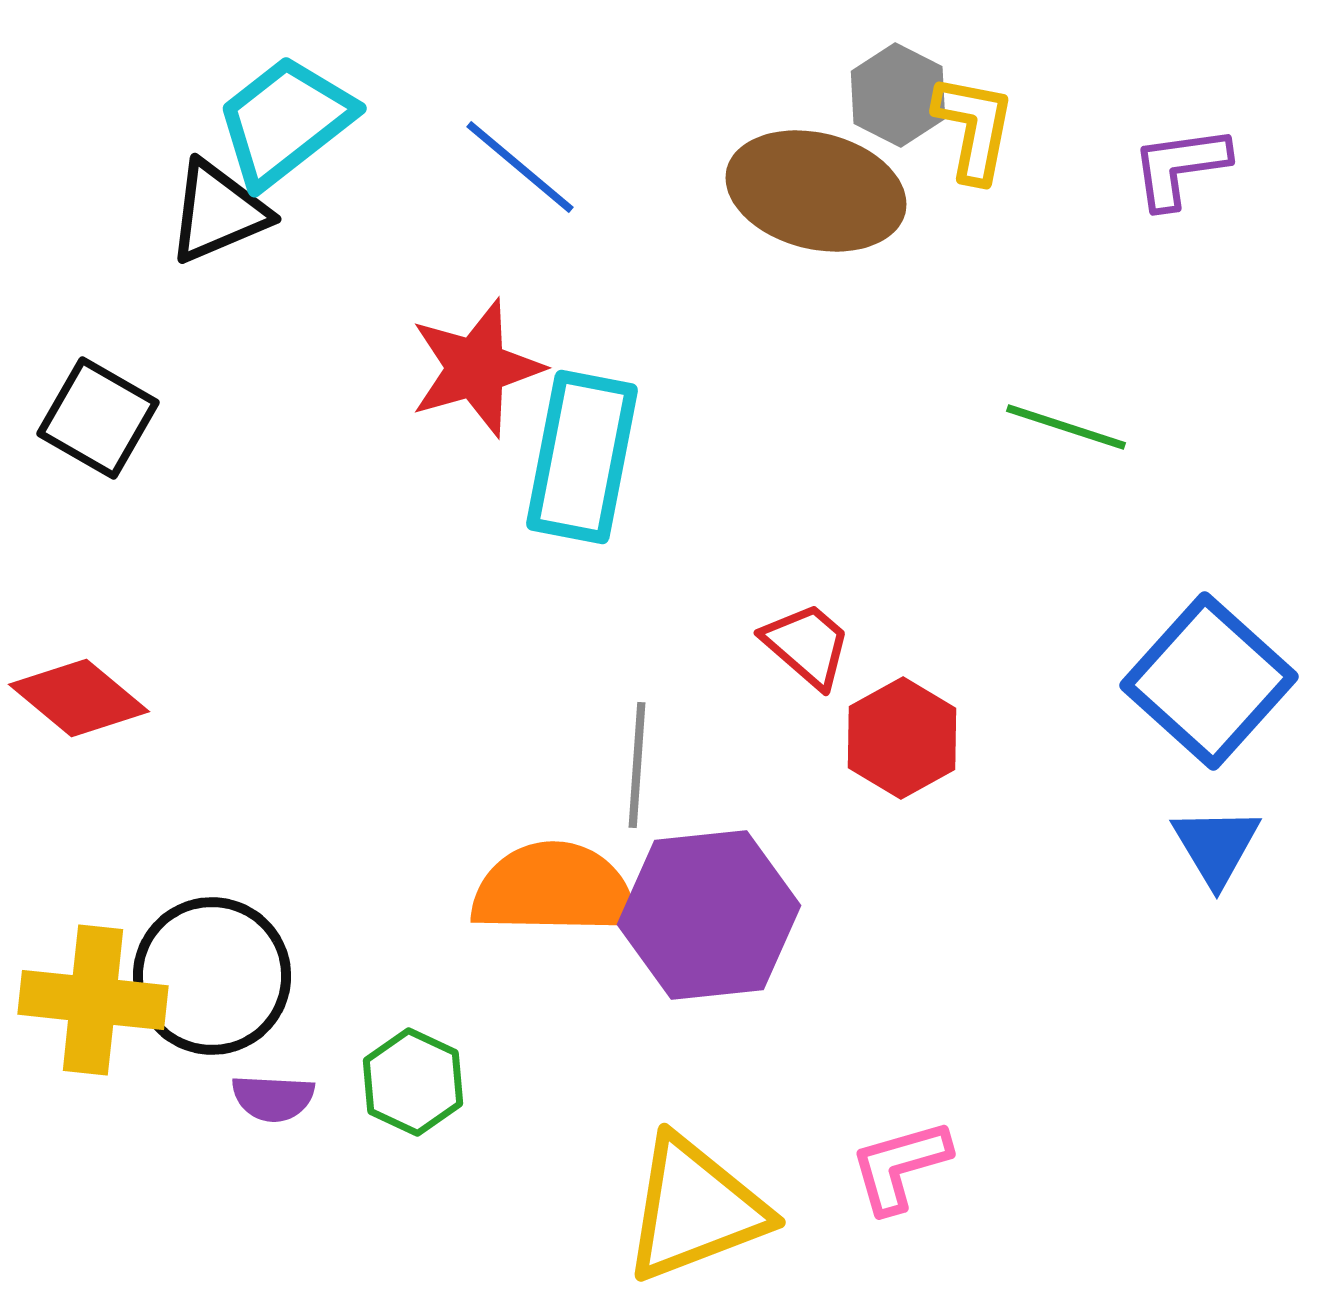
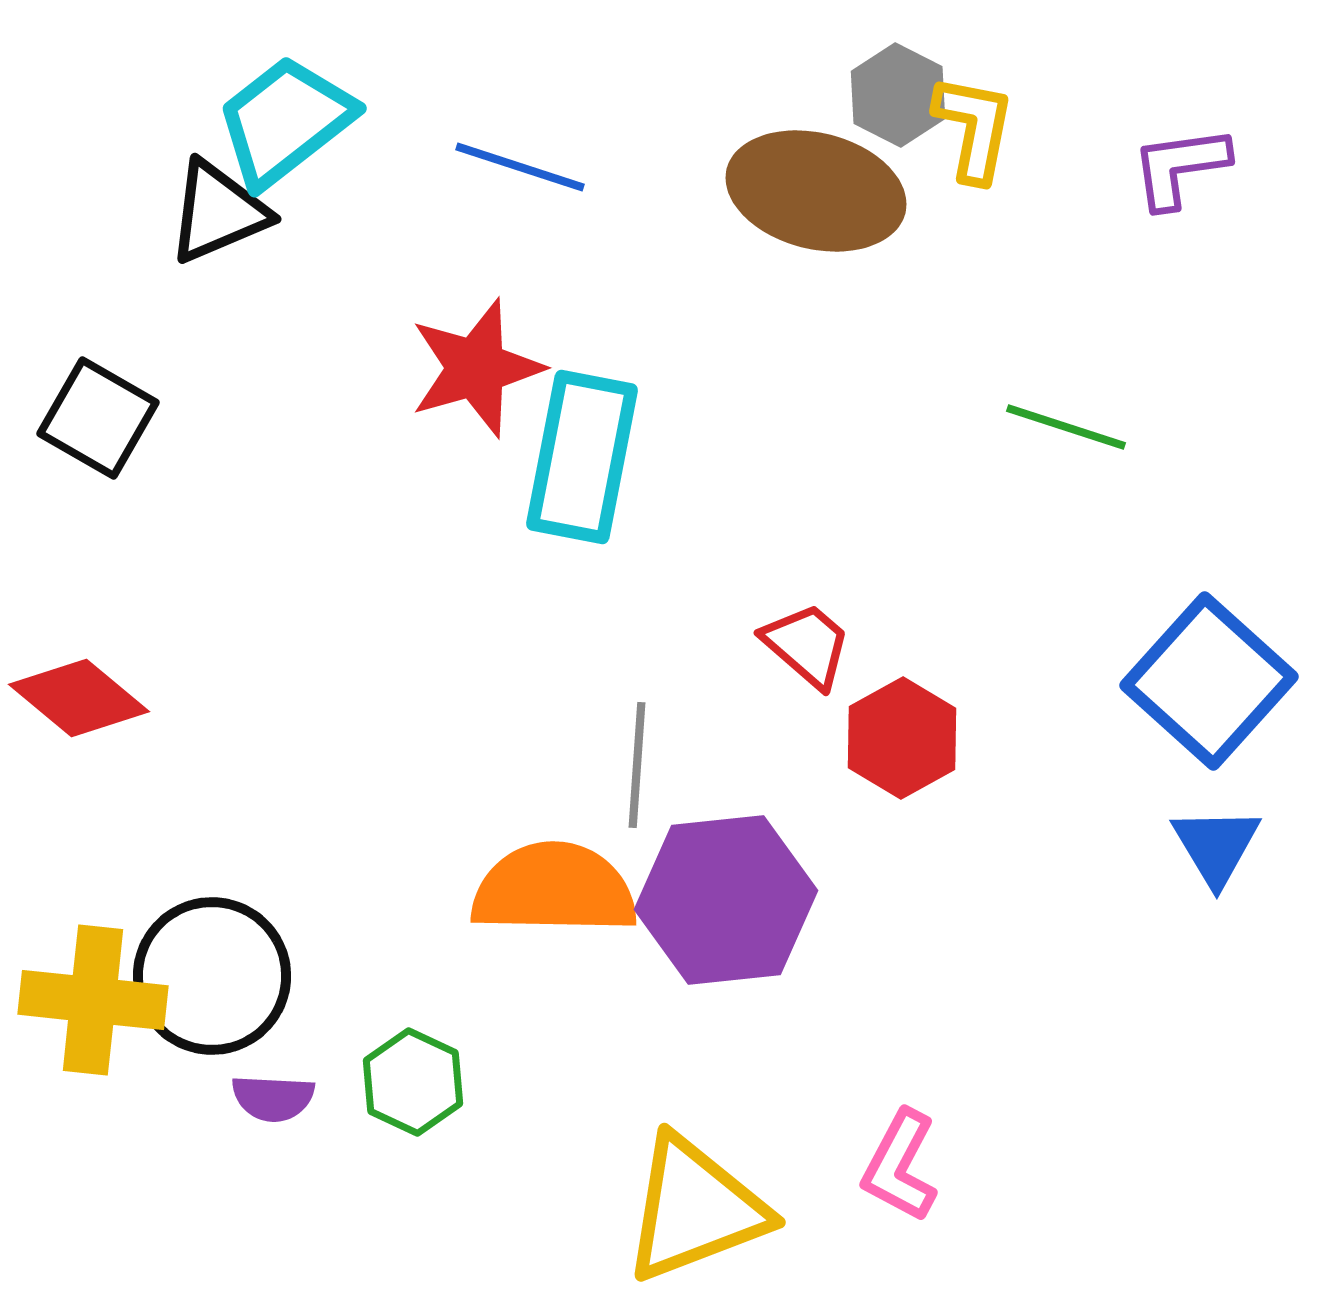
blue line: rotated 22 degrees counterclockwise
purple hexagon: moved 17 px right, 15 px up
pink L-shape: rotated 46 degrees counterclockwise
